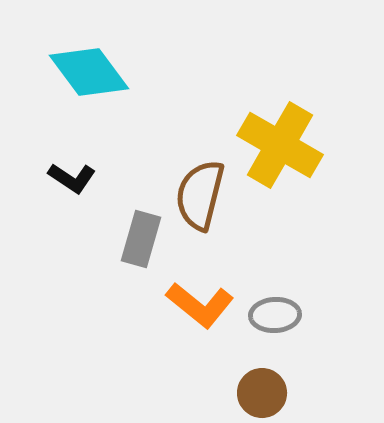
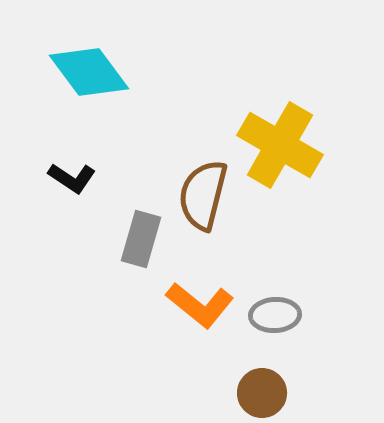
brown semicircle: moved 3 px right
